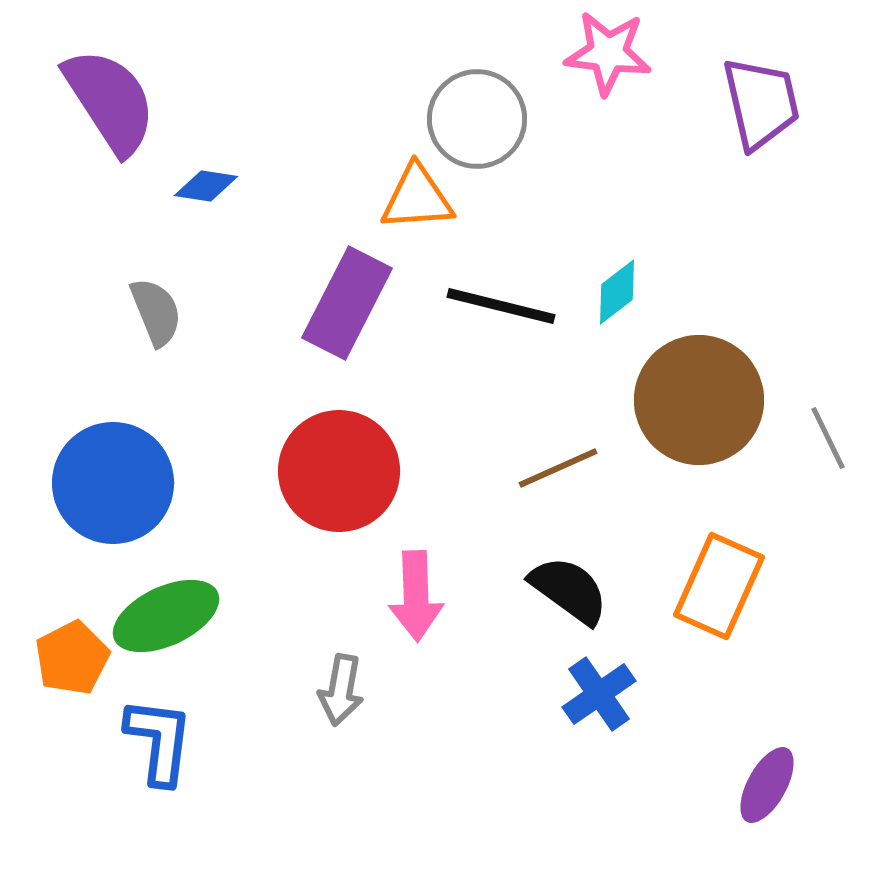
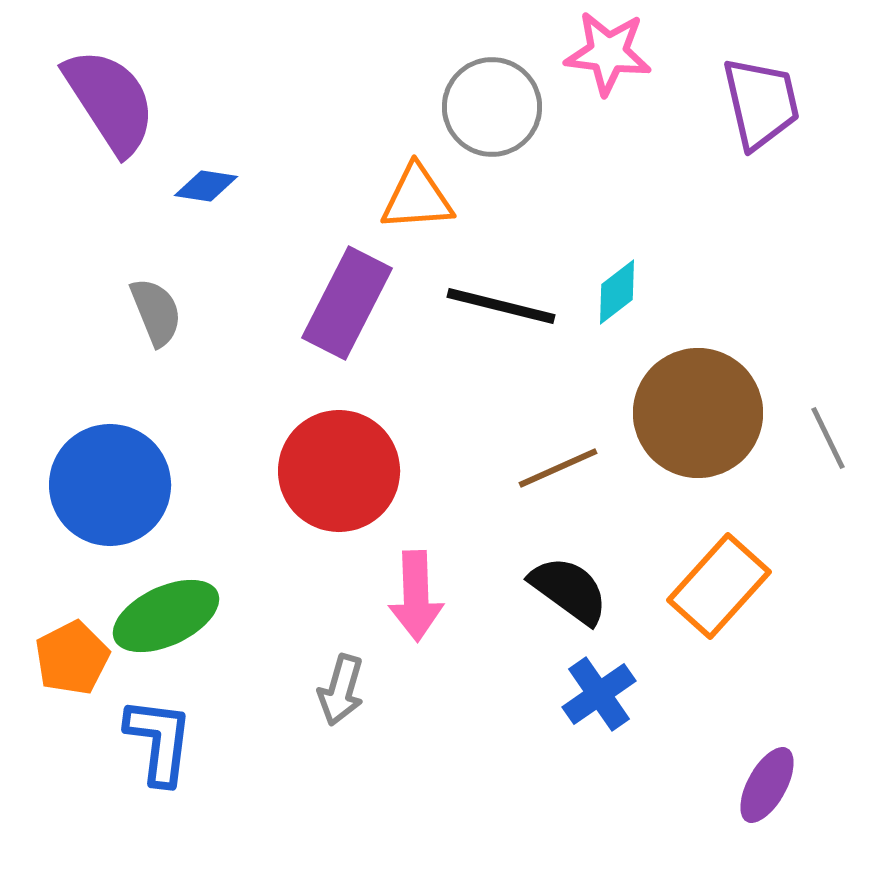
gray circle: moved 15 px right, 12 px up
brown circle: moved 1 px left, 13 px down
blue circle: moved 3 px left, 2 px down
orange rectangle: rotated 18 degrees clockwise
gray arrow: rotated 6 degrees clockwise
